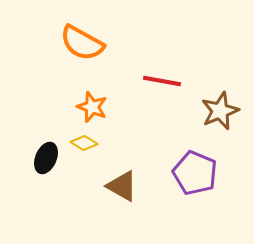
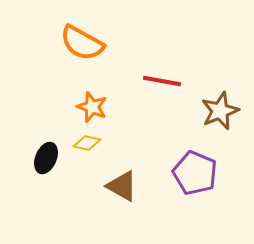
yellow diamond: moved 3 px right; rotated 20 degrees counterclockwise
